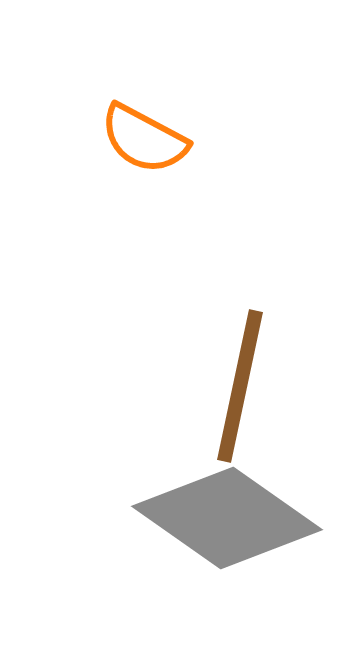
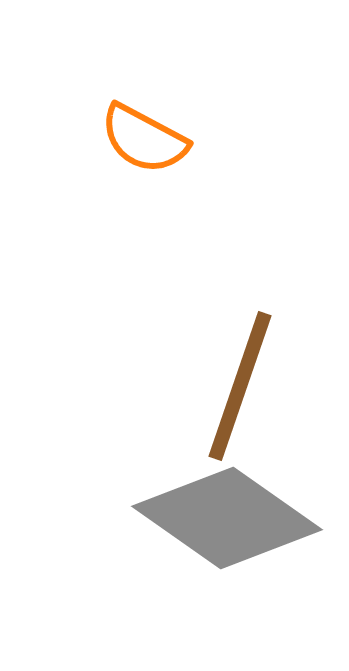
brown line: rotated 7 degrees clockwise
